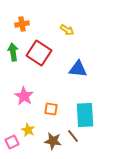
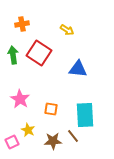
green arrow: moved 3 px down
pink star: moved 4 px left, 3 px down
brown star: rotated 12 degrees counterclockwise
